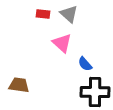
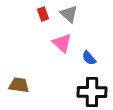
red rectangle: rotated 64 degrees clockwise
blue semicircle: moved 4 px right, 6 px up
black cross: moved 3 px left
